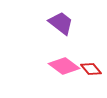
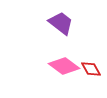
red diamond: rotated 10 degrees clockwise
